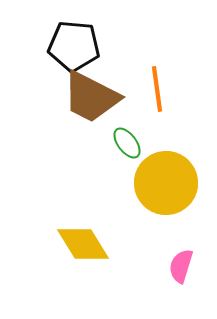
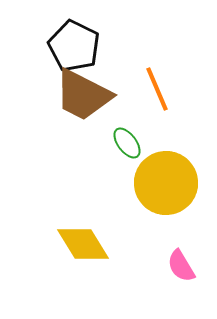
black pentagon: rotated 21 degrees clockwise
orange line: rotated 15 degrees counterclockwise
brown trapezoid: moved 8 px left, 2 px up
pink semicircle: rotated 48 degrees counterclockwise
